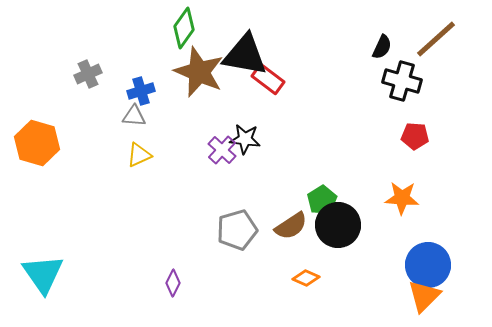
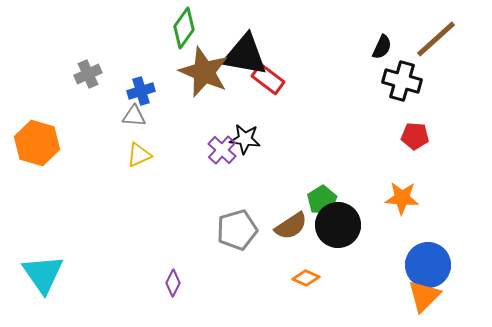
brown star: moved 5 px right
